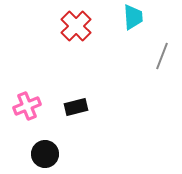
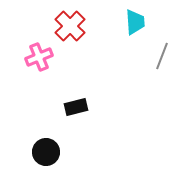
cyan trapezoid: moved 2 px right, 5 px down
red cross: moved 6 px left
pink cross: moved 12 px right, 49 px up
black circle: moved 1 px right, 2 px up
